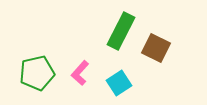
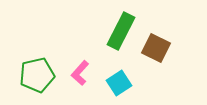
green pentagon: moved 2 px down
